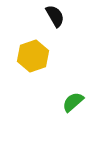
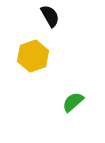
black semicircle: moved 5 px left
